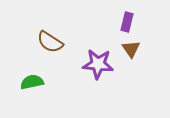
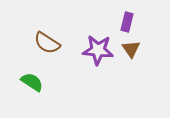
brown semicircle: moved 3 px left, 1 px down
purple star: moved 14 px up
green semicircle: rotated 45 degrees clockwise
